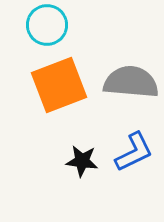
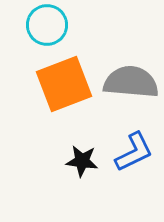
orange square: moved 5 px right, 1 px up
